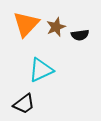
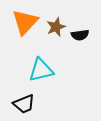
orange triangle: moved 1 px left, 2 px up
cyan triangle: rotated 12 degrees clockwise
black trapezoid: rotated 15 degrees clockwise
